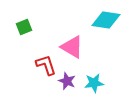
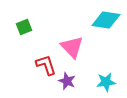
pink triangle: rotated 15 degrees clockwise
cyan star: moved 12 px right, 1 px up
